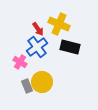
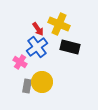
gray rectangle: rotated 32 degrees clockwise
